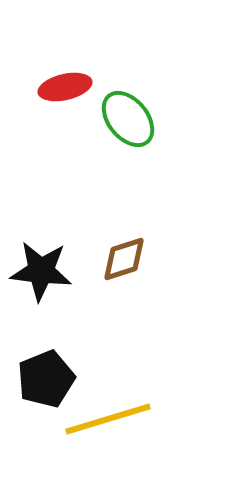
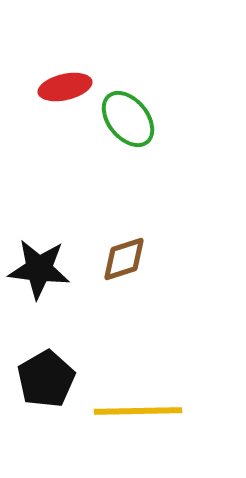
black star: moved 2 px left, 2 px up
black pentagon: rotated 8 degrees counterclockwise
yellow line: moved 30 px right, 8 px up; rotated 16 degrees clockwise
